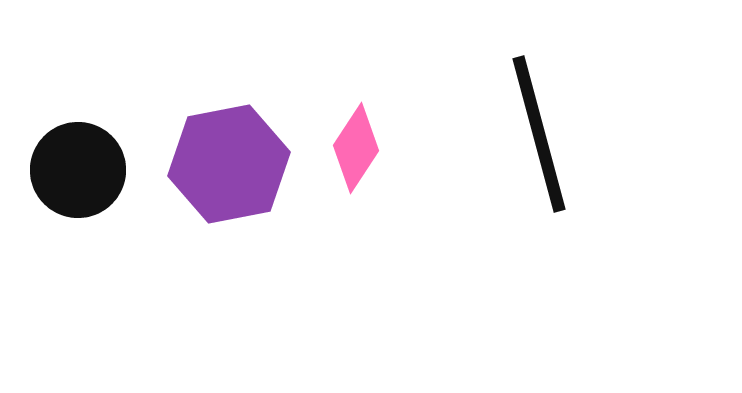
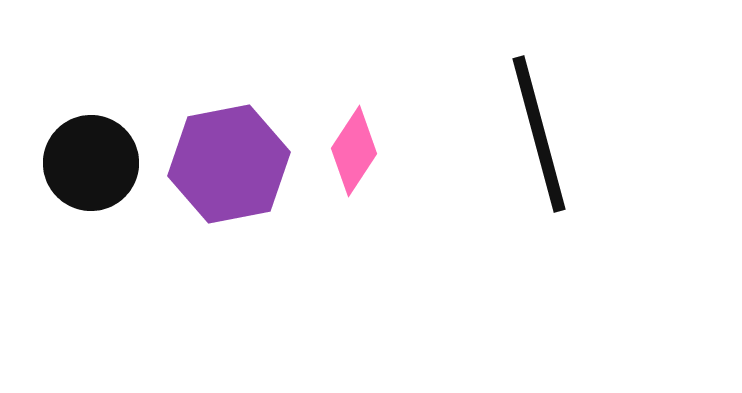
pink diamond: moved 2 px left, 3 px down
black circle: moved 13 px right, 7 px up
